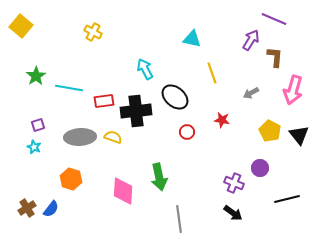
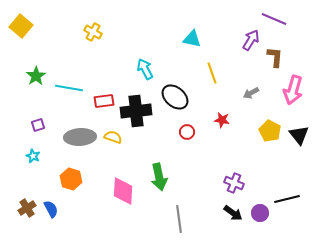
cyan star: moved 1 px left, 9 px down
purple circle: moved 45 px down
blue semicircle: rotated 66 degrees counterclockwise
